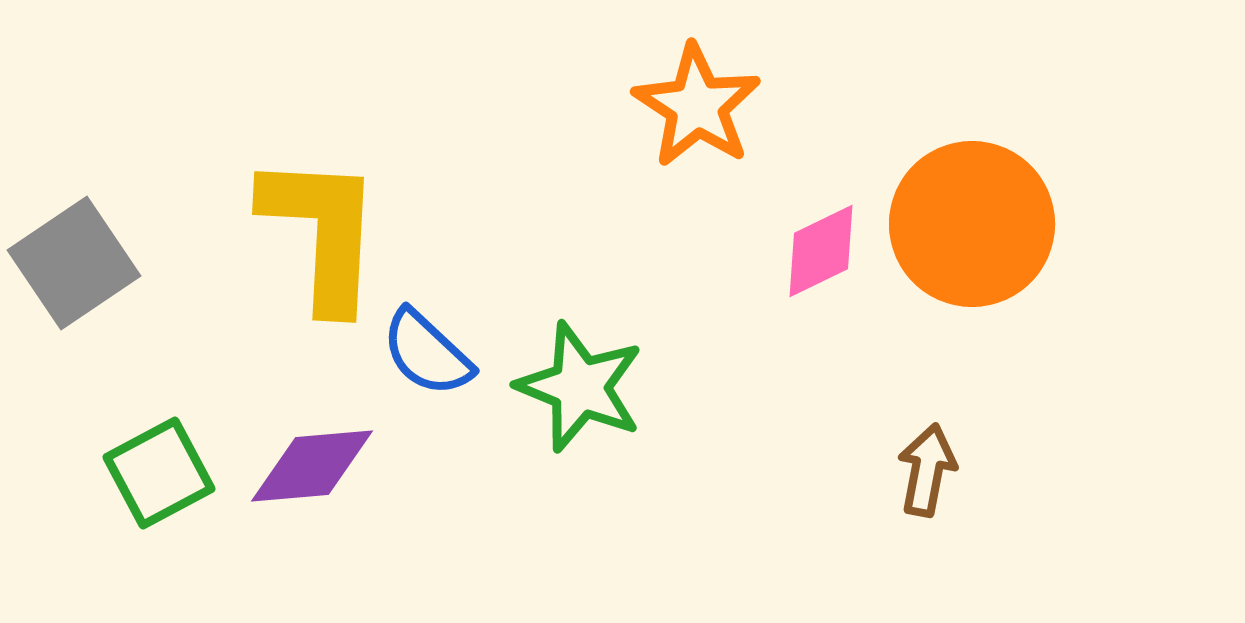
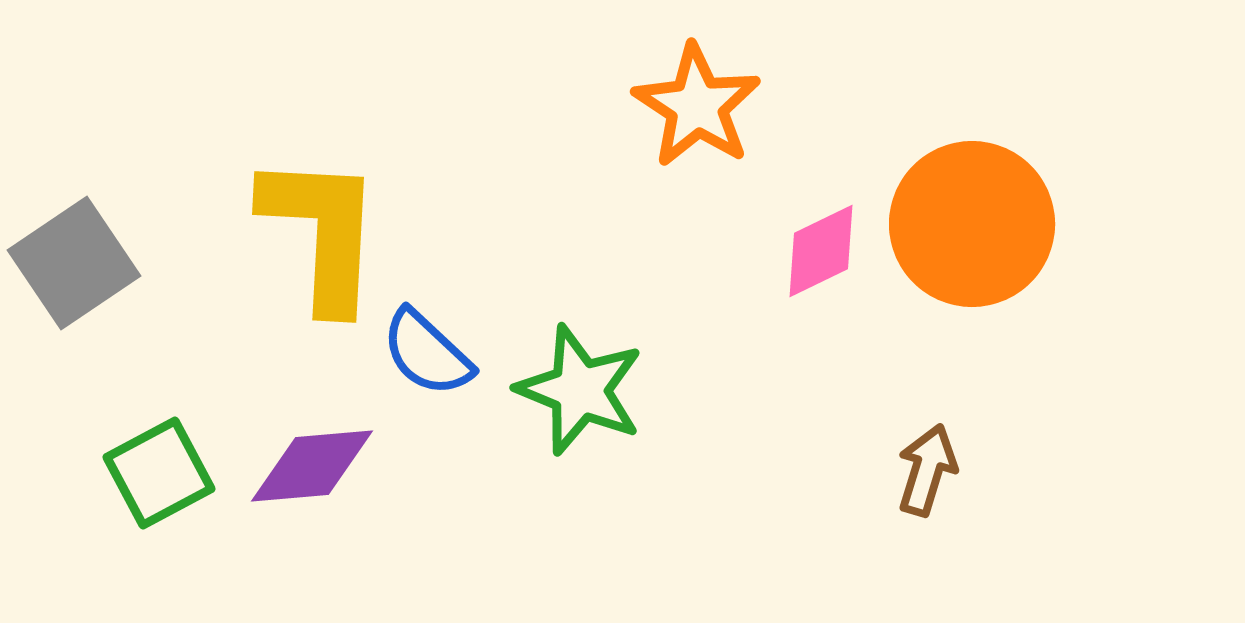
green star: moved 3 px down
brown arrow: rotated 6 degrees clockwise
